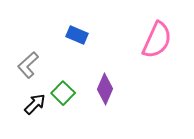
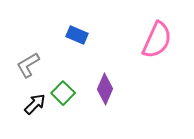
gray L-shape: rotated 12 degrees clockwise
